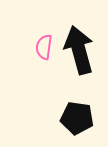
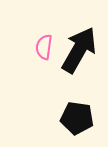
black arrow: rotated 45 degrees clockwise
